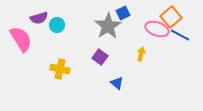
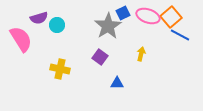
pink ellipse: moved 9 px left, 13 px up
blue triangle: rotated 40 degrees counterclockwise
